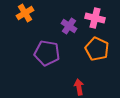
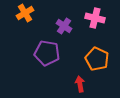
purple cross: moved 5 px left
orange pentagon: moved 10 px down
red arrow: moved 1 px right, 3 px up
